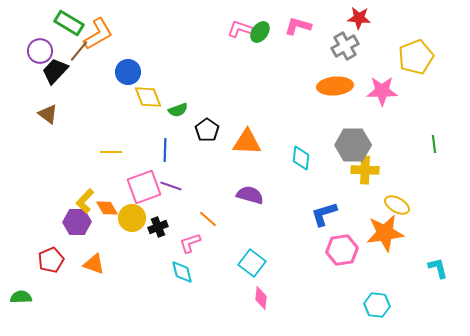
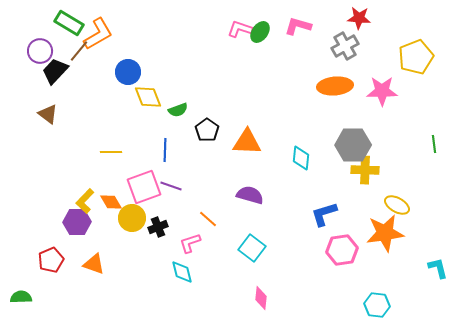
orange diamond at (107, 208): moved 4 px right, 6 px up
cyan square at (252, 263): moved 15 px up
